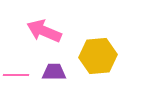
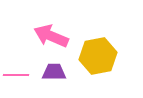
pink arrow: moved 7 px right, 5 px down
yellow hexagon: rotated 6 degrees counterclockwise
